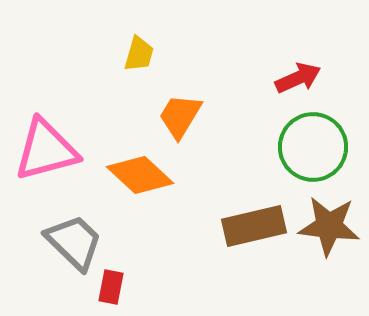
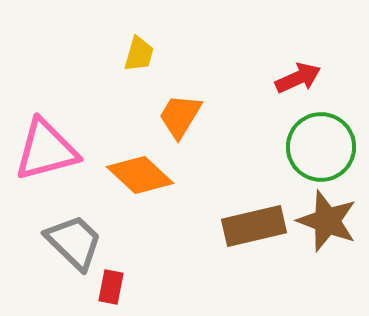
green circle: moved 8 px right
brown star: moved 2 px left, 5 px up; rotated 14 degrees clockwise
